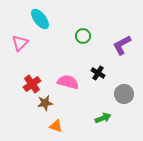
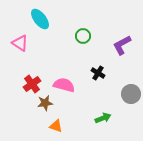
pink triangle: rotated 42 degrees counterclockwise
pink semicircle: moved 4 px left, 3 px down
gray circle: moved 7 px right
